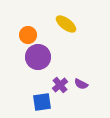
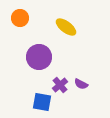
yellow ellipse: moved 3 px down
orange circle: moved 8 px left, 17 px up
purple circle: moved 1 px right
blue square: rotated 18 degrees clockwise
